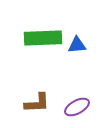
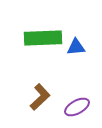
blue triangle: moved 1 px left, 2 px down
brown L-shape: moved 3 px right, 6 px up; rotated 40 degrees counterclockwise
